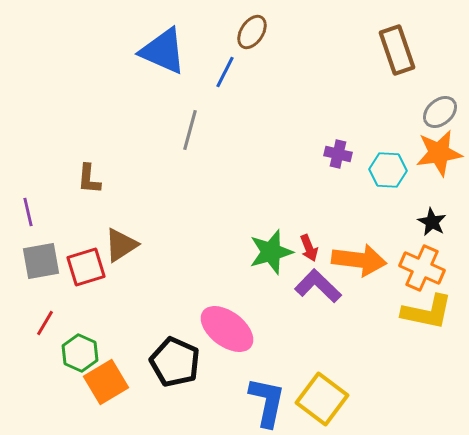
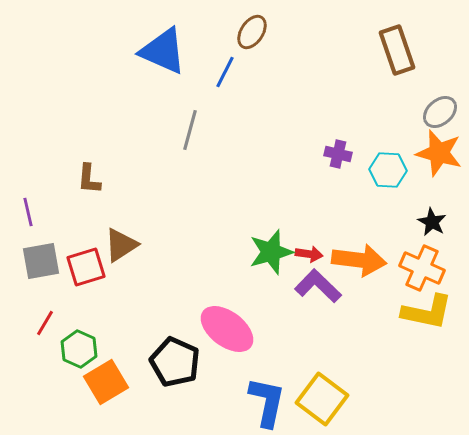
orange star: rotated 24 degrees clockwise
red arrow: moved 6 px down; rotated 60 degrees counterclockwise
green hexagon: moved 1 px left, 4 px up
